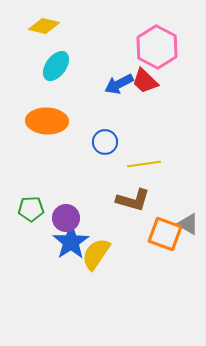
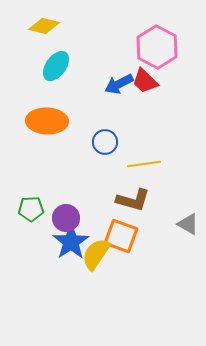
orange square: moved 44 px left, 2 px down
